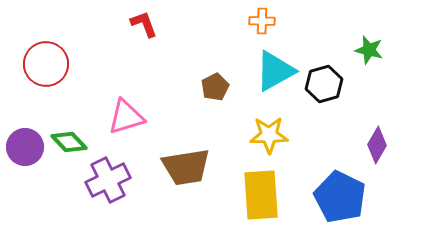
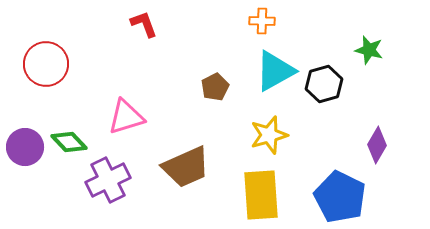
yellow star: rotated 15 degrees counterclockwise
brown trapezoid: rotated 15 degrees counterclockwise
